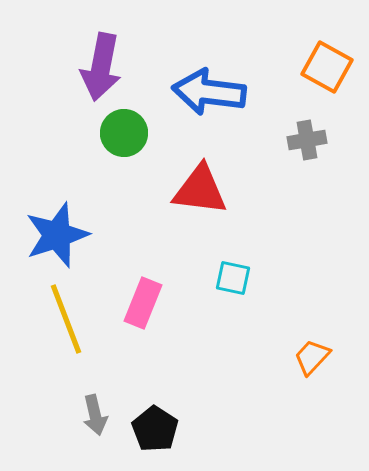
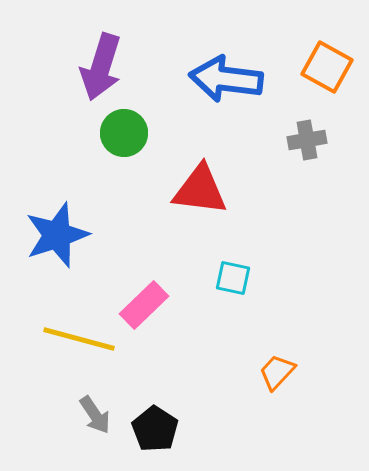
purple arrow: rotated 6 degrees clockwise
blue arrow: moved 17 px right, 13 px up
pink rectangle: moved 1 px right, 2 px down; rotated 24 degrees clockwise
yellow line: moved 13 px right, 20 px down; rotated 54 degrees counterclockwise
orange trapezoid: moved 35 px left, 15 px down
gray arrow: rotated 21 degrees counterclockwise
